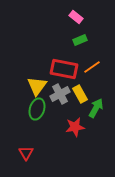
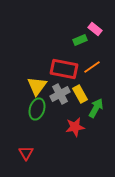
pink rectangle: moved 19 px right, 12 px down
